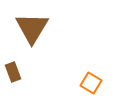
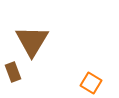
brown triangle: moved 13 px down
